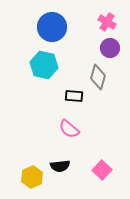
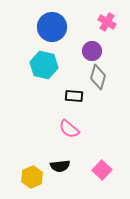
purple circle: moved 18 px left, 3 px down
